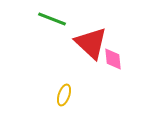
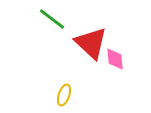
green line: rotated 16 degrees clockwise
pink diamond: moved 2 px right
